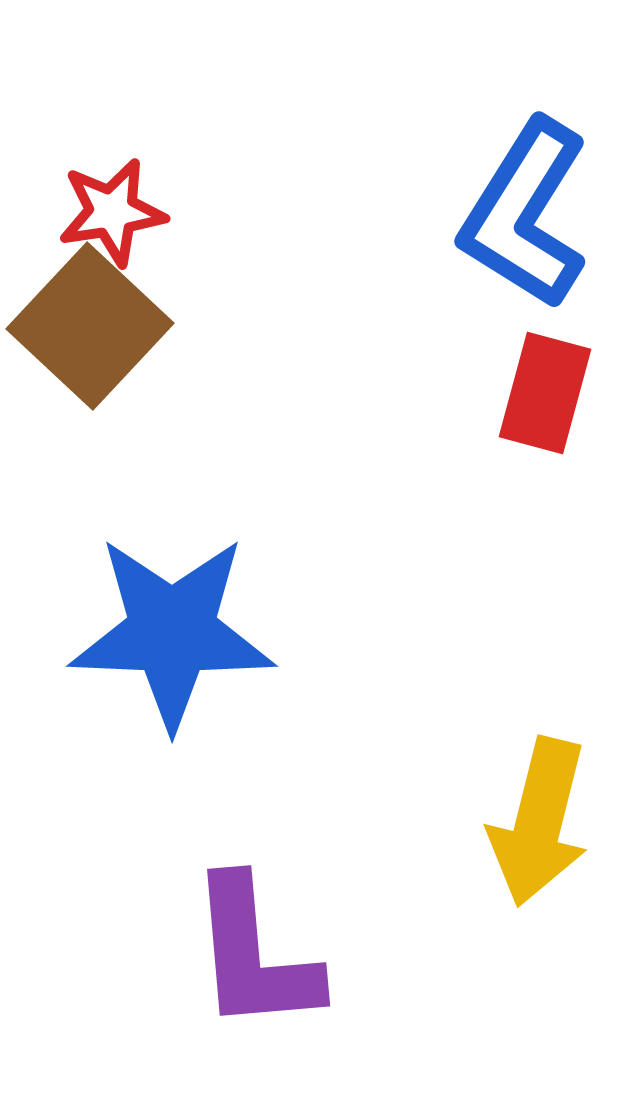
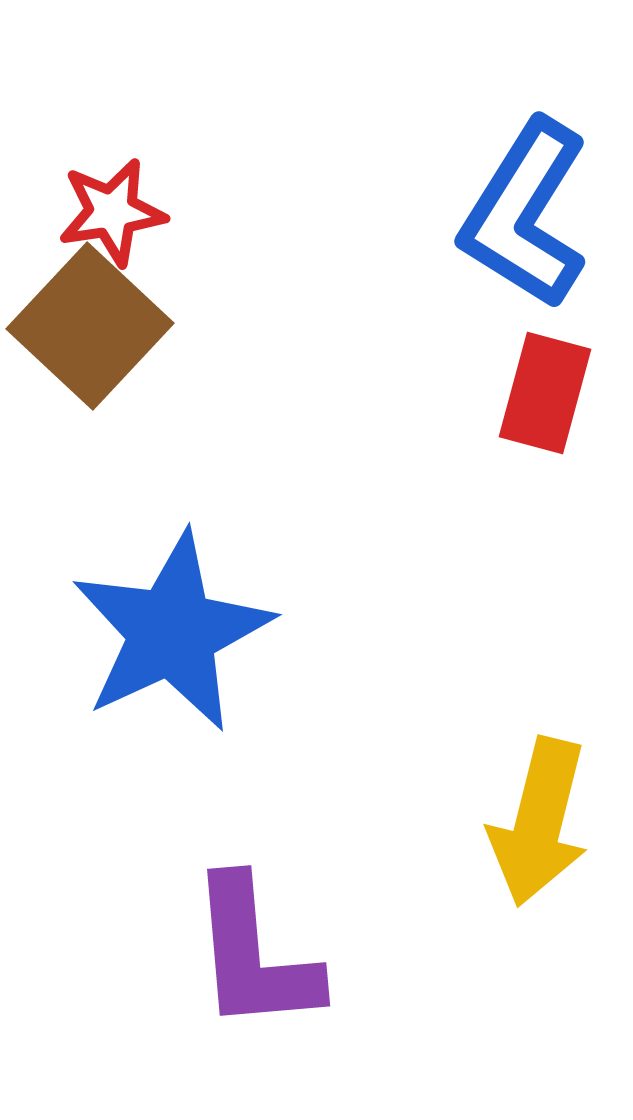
blue star: rotated 27 degrees counterclockwise
